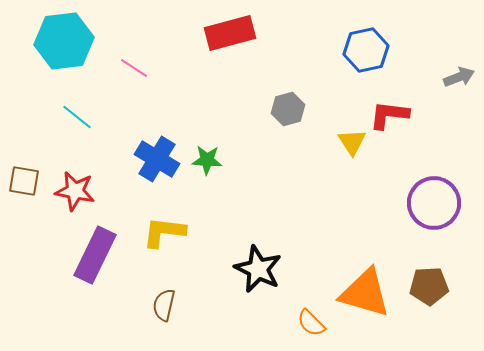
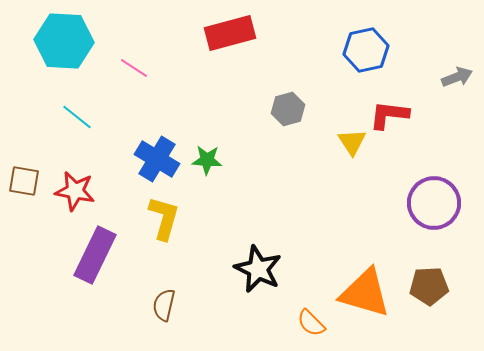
cyan hexagon: rotated 10 degrees clockwise
gray arrow: moved 2 px left
yellow L-shape: moved 14 px up; rotated 99 degrees clockwise
